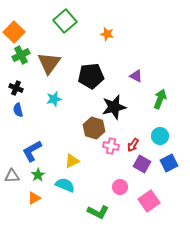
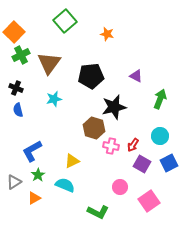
gray triangle: moved 2 px right, 6 px down; rotated 28 degrees counterclockwise
